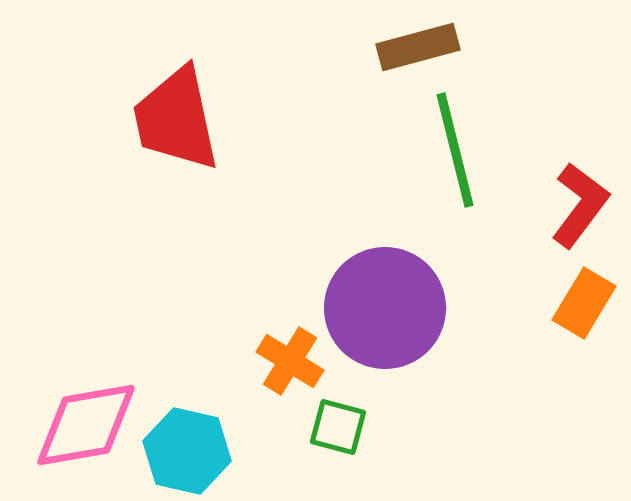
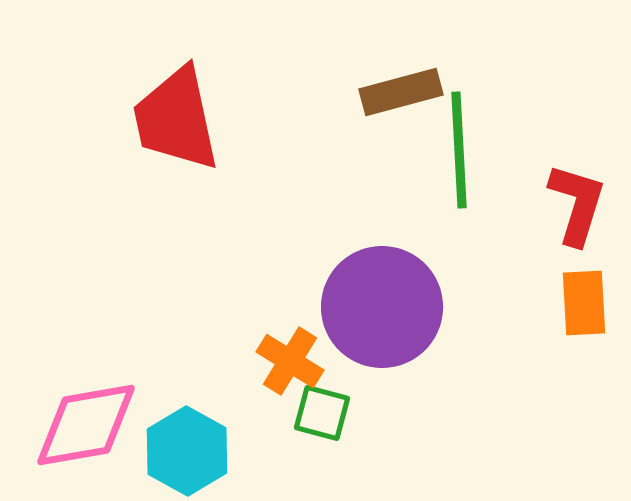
brown rectangle: moved 17 px left, 45 px down
green line: moved 4 px right; rotated 11 degrees clockwise
red L-shape: moved 3 px left, 1 px up; rotated 20 degrees counterclockwise
orange rectangle: rotated 34 degrees counterclockwise
purple circle: moved 3 px left, 1 px up
green square: moved 16 px left, 14 px up
cyan hexagon: rotated 16 degrees clockwise
